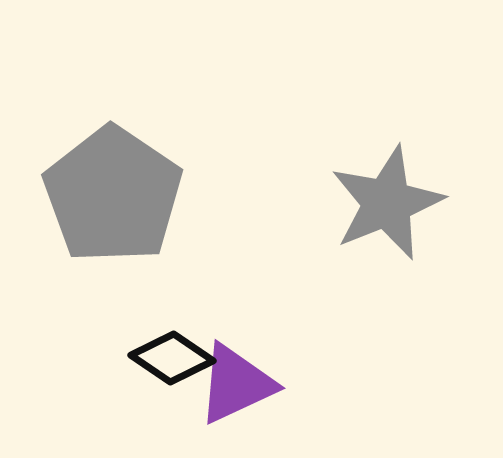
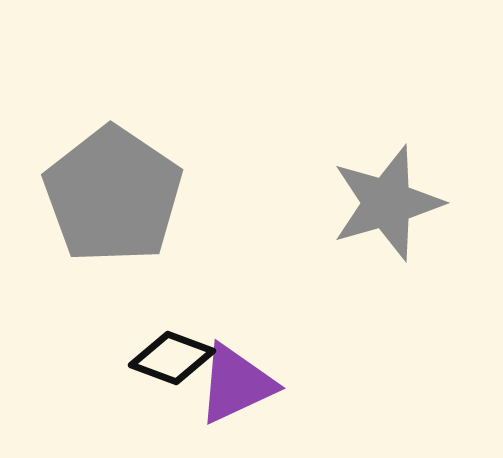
gray star: rotated 6 degrees clockwise
black diamond: rotated 14 degrees counterclockwise
